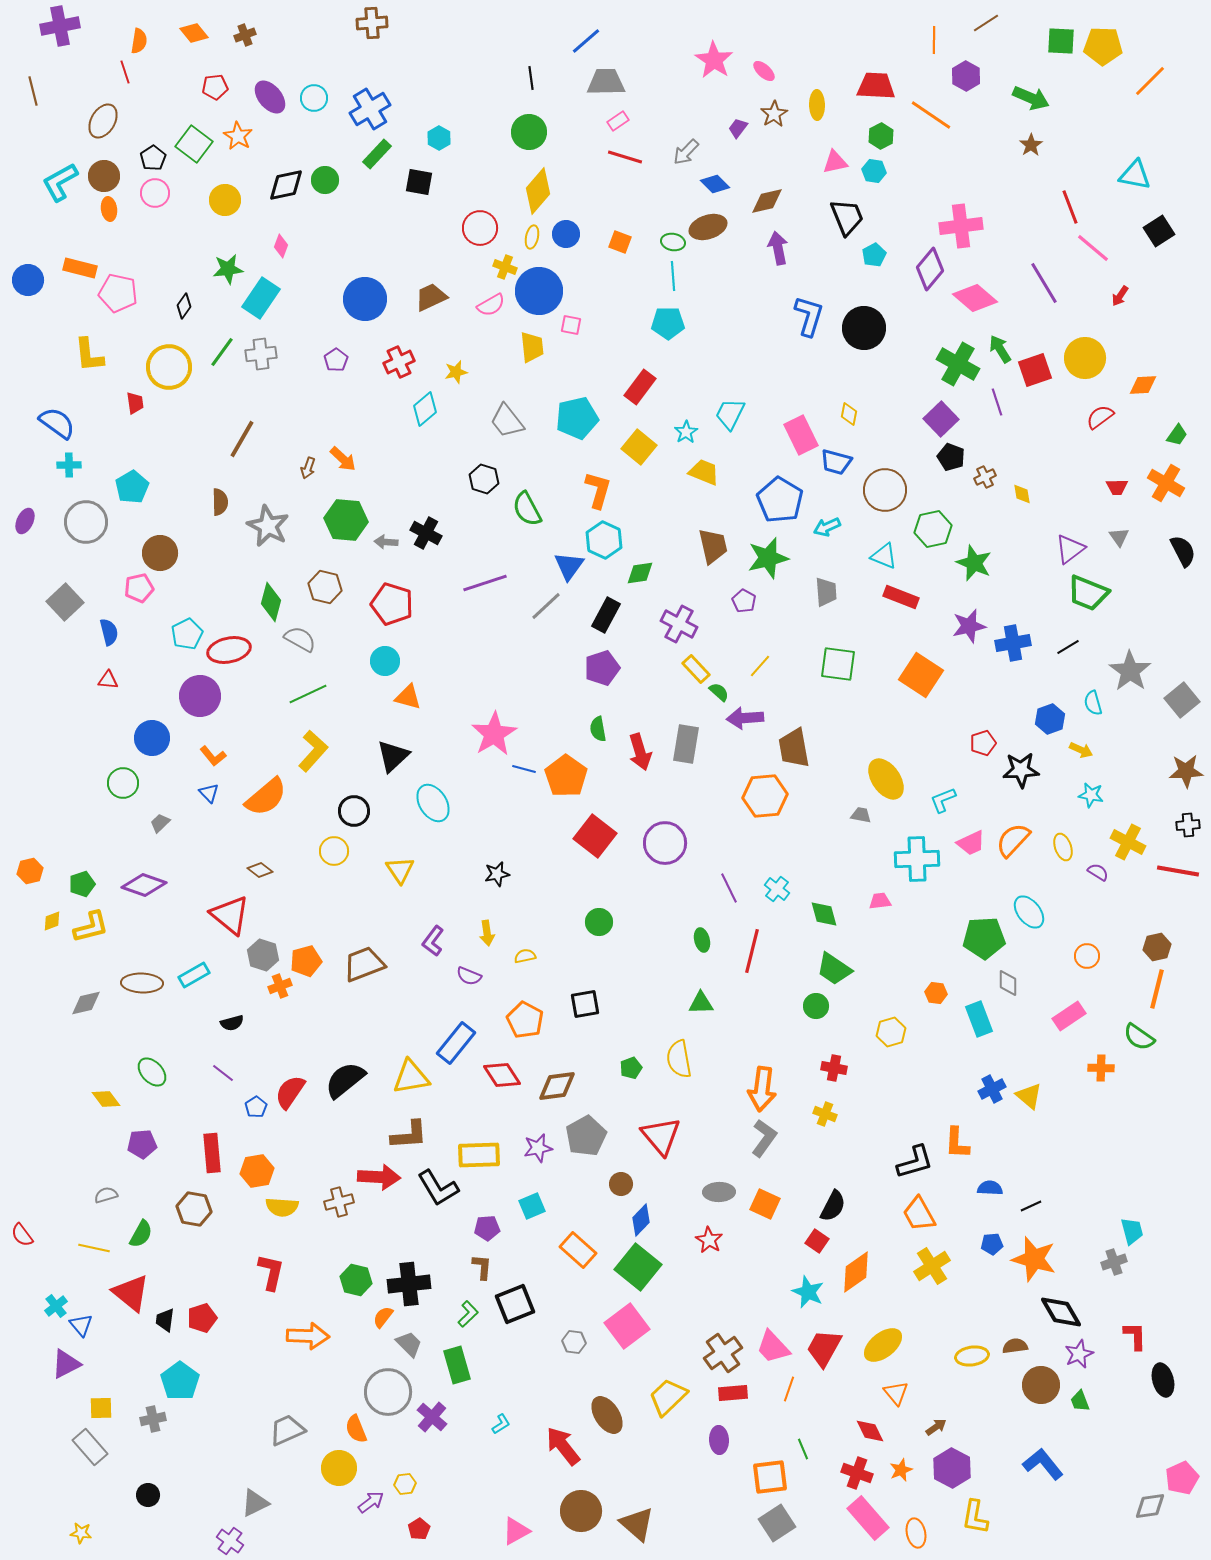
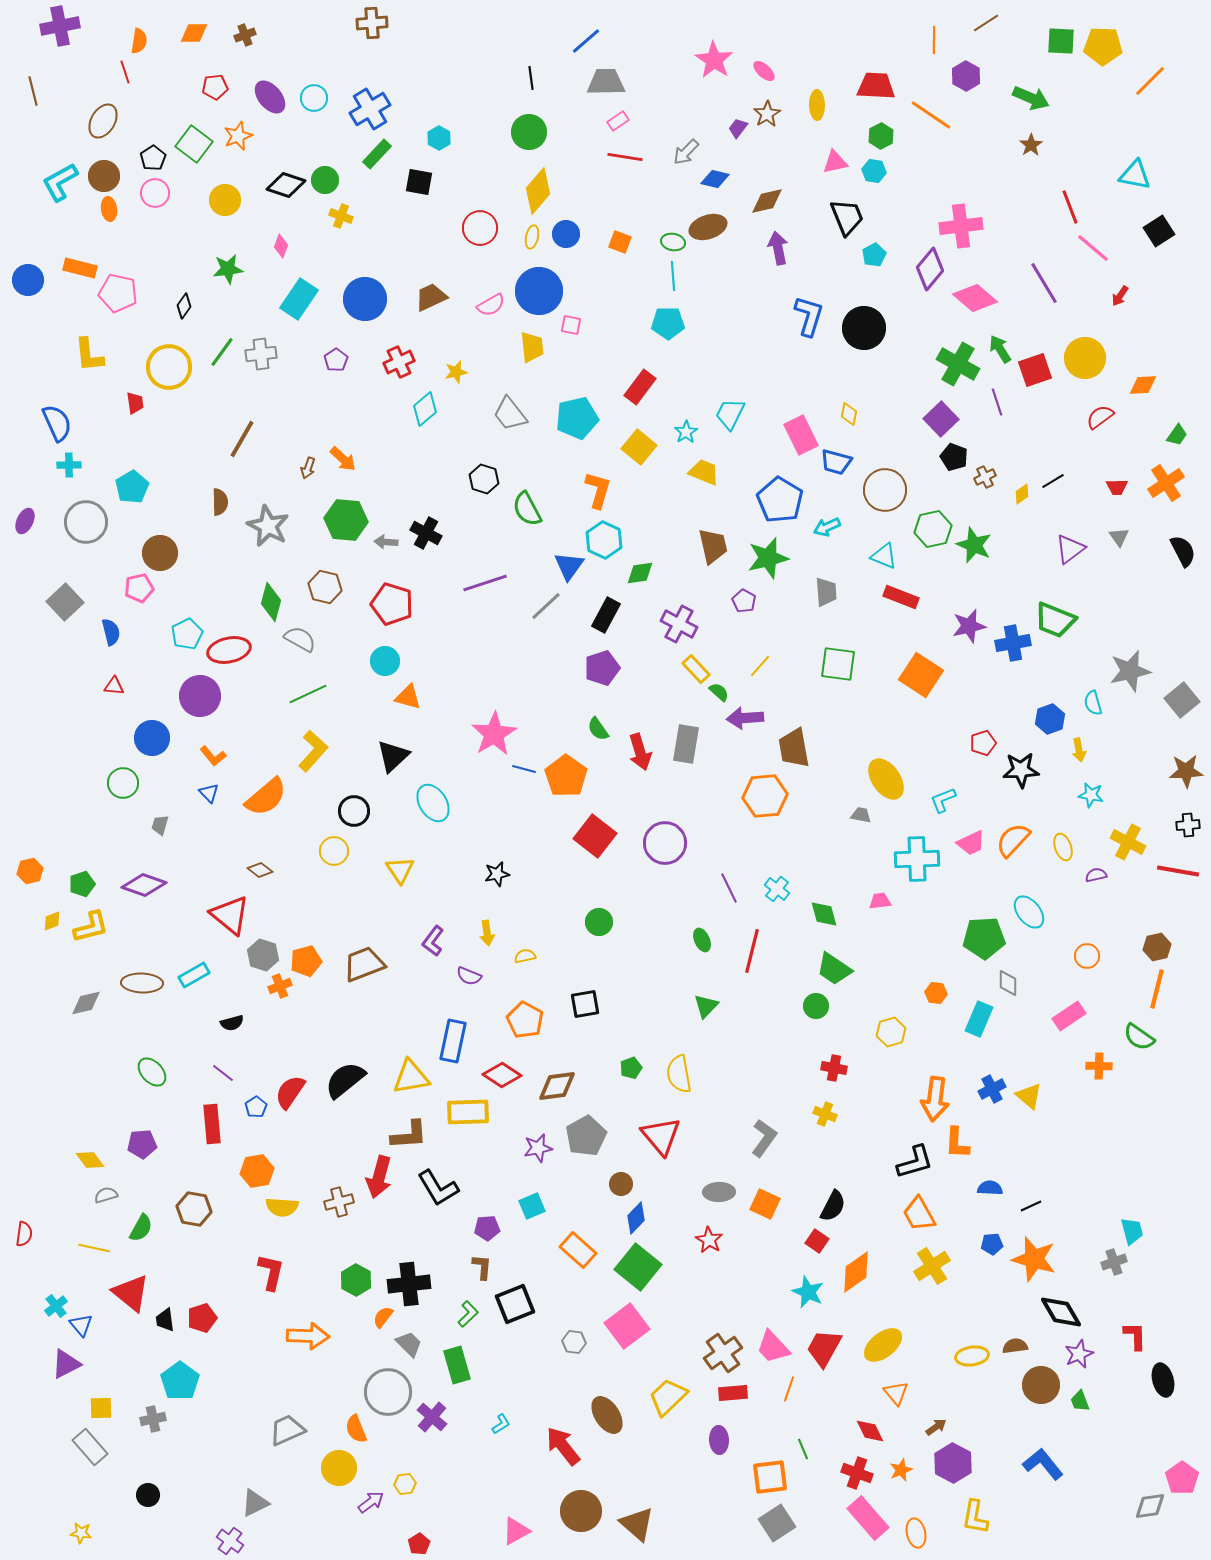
orange diamond at (194, 33): rotated 52 degrees counterclockwise
brown star at (774, 114): moved 7 px left
orange star at (238, 136): rotated 20 degrees clockwise
red line at (625, 157): rotated 8 degrees counterclockwise
blue diamond at (715, 184): moved 5 px up; rotated 32 degrees counterclockwise
black diamond at (286, 185): rotated 30 degrees clockwise
yellow cross at (505, 267): moved 164 px left, 51 px up
cyan rectangle at (261, 298): moved 38 px right, 1 px down
gray trapezoid at (507, 421): moved 3 px right, 7 px up
blue semicircle at (57, 423): rotated 30 degrees clockwise
black pentagon at (951, 457): moved 3 px right
orange cross at (1166, 483): rotated 27 degrees clockwise
yellow diamond at (1022, 494): rotated 65 degrees clockwise
green star at (974, 563): moved 18 px up
green trapezoid at (1088, 593): moved 33 px left, 27 px down
blue semicircle at (109, 632): moved 2 px right
black line at (1068, 647): moved 15 px left, 166 px up
gray star at (1130, 671): rotated 24 degrees clockwise
red triangle at (108, 680): moved 6 px right, 6 px down
green semicircle at (598, 729): rotated 25 degrees counterclockwise
yellow arrow at (1081, 750): moved 2 px left; rotated 55 degrees clockwise
gray trapezoid at (160, 823): moved 2 px down; rotated 30 degrees counterclockwise
purple semicircle at (1098, 872): moved 2 px left, 3 px down; rotated 45 degrees counterclockwise
green ellipse at (702, 940): rotated 10 degrees counterclockwise
green triangle at (701, 1003): moved 5 px right, 3 px down; rotated 44 degrees counterclockwise
cyan rectangle at (979, 1019): rotated 44 degrees clockwise
blue rectangle at (456, 1043): moved 3 px left, 2 px up; rotated 27 degrees counterclockwise
yellow semicircle at (679, 1059): moved 15 px down
orange cross at (1101, 1068): moved 2 px left, 2 px up
red diamond at (502, 1075): rotated 24 degrees counterclockwise
orange arrow at (762, 1089): moved 173 px right, 10 px down
yellow diamond at (106, 1099): moved 16 px left, 61 px down
red rectangle at (212, 1153): moved 29 px up
yellow rectangle at (479, 1155): moved 11 px left, 43 px up
red arrow at (379, 1177): rotated 102 degrees clockwise
blue diamond at (641, 1220): moved 5 px left, 2 px up
green semicircle at (141, 1234): moved 6 px up
red semicircle at (22, 1235): moved 2 px right, 1 px up; rotated 135 degrees counterclockwise
green hexagon at (356, 1280): rotated 16 degrees clockwise
black trapezoid at (165, 1320): rotated 15 degrees counterclockwise
purple hexagon at (952, 1468): moved 1 px right, 5 px up
pink pentagon at (1182, 1478): rotated 12 degrees counterclockwise
red pentagon at (419, 1529): moved 15 px down
